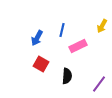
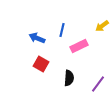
yellow arrow: rotated 24 degrees clockwise
blue arrow: rotated 84 degrees clockwise
pink rectangle: moved 1 px right
black semicircle: moved 2 px right, 2 px down
purple line: moved 1 px left
